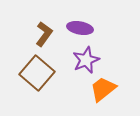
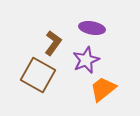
purple ellipse: moved 12 px right
brown L-shape: moved 9 px right, 9 px down
brown square: moved 1 px right, 2 px down; rotated 12 degrees counterclockwise
